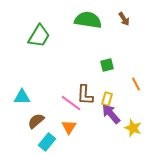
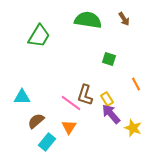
green square: moved 2 px right, 6 px up; rotated 32 degrees clockwise
brown L-shape: rotated 15 degrees clockwise
yellow rectangle: rotated 48 degrees counterclockwise
